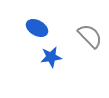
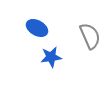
gray semicircle: rotated 20 degrees clockwise
